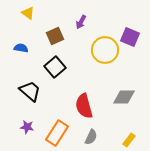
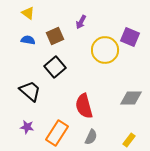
blue semicircle: moved 7 px right, 8 px up
gray diamond: moved 7 px right, 1 px down
